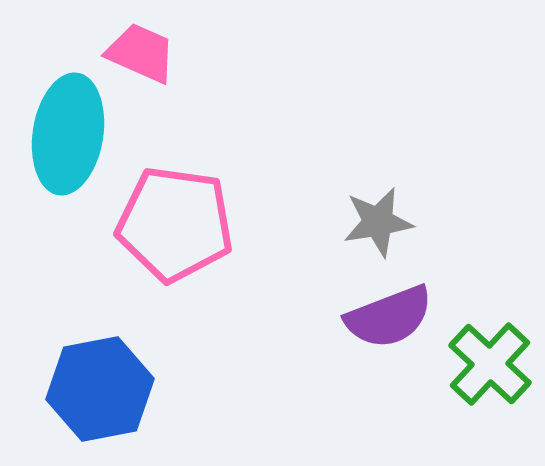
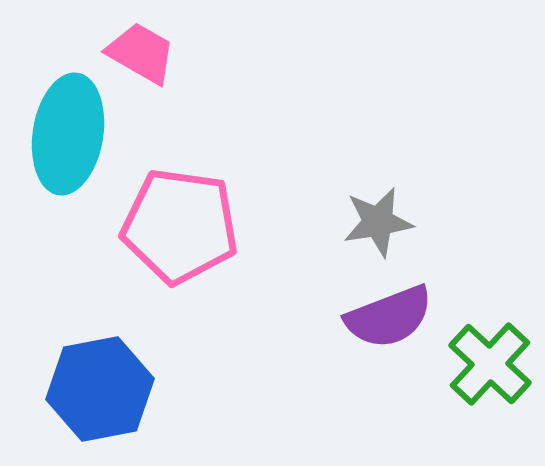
pink trapezoid: rotated 6 degrees clockwise
pink pentagon: moved 5 px right, 2 px down
